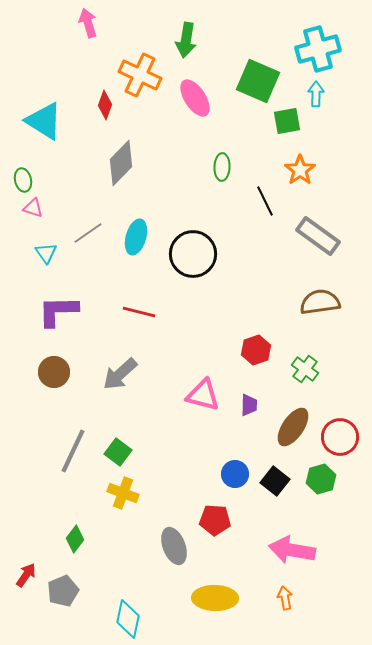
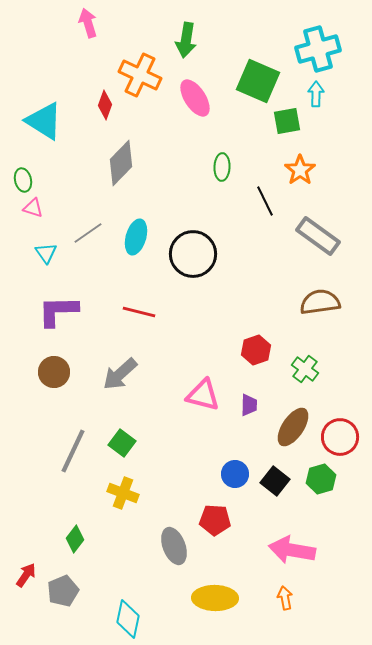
green square at (118, 452): moved 4 px right, 9 px up
